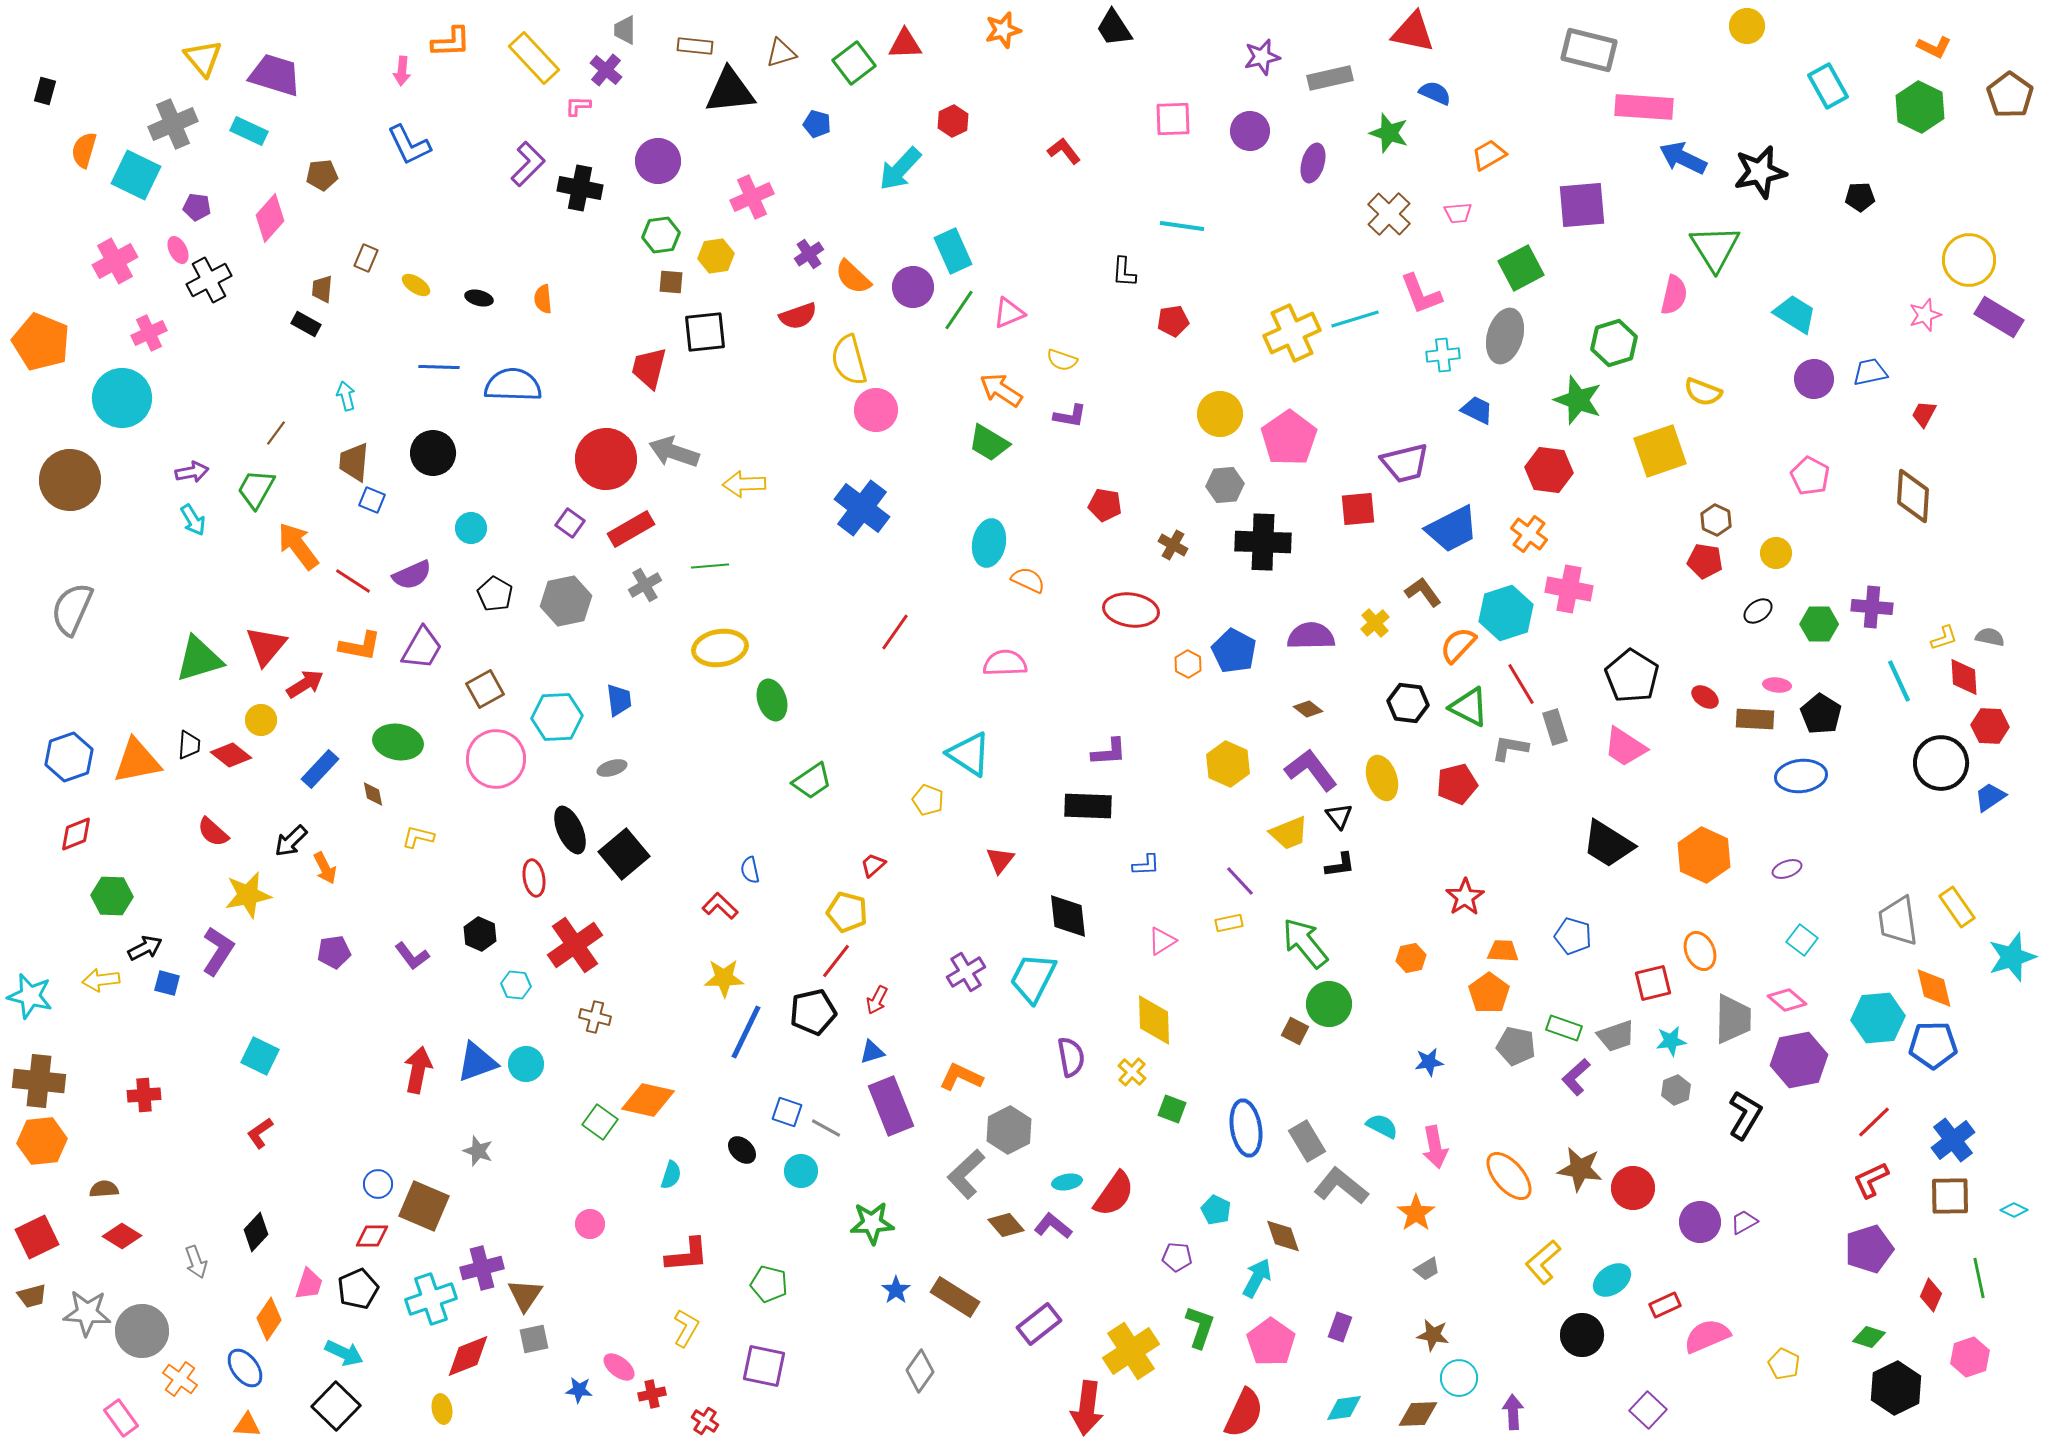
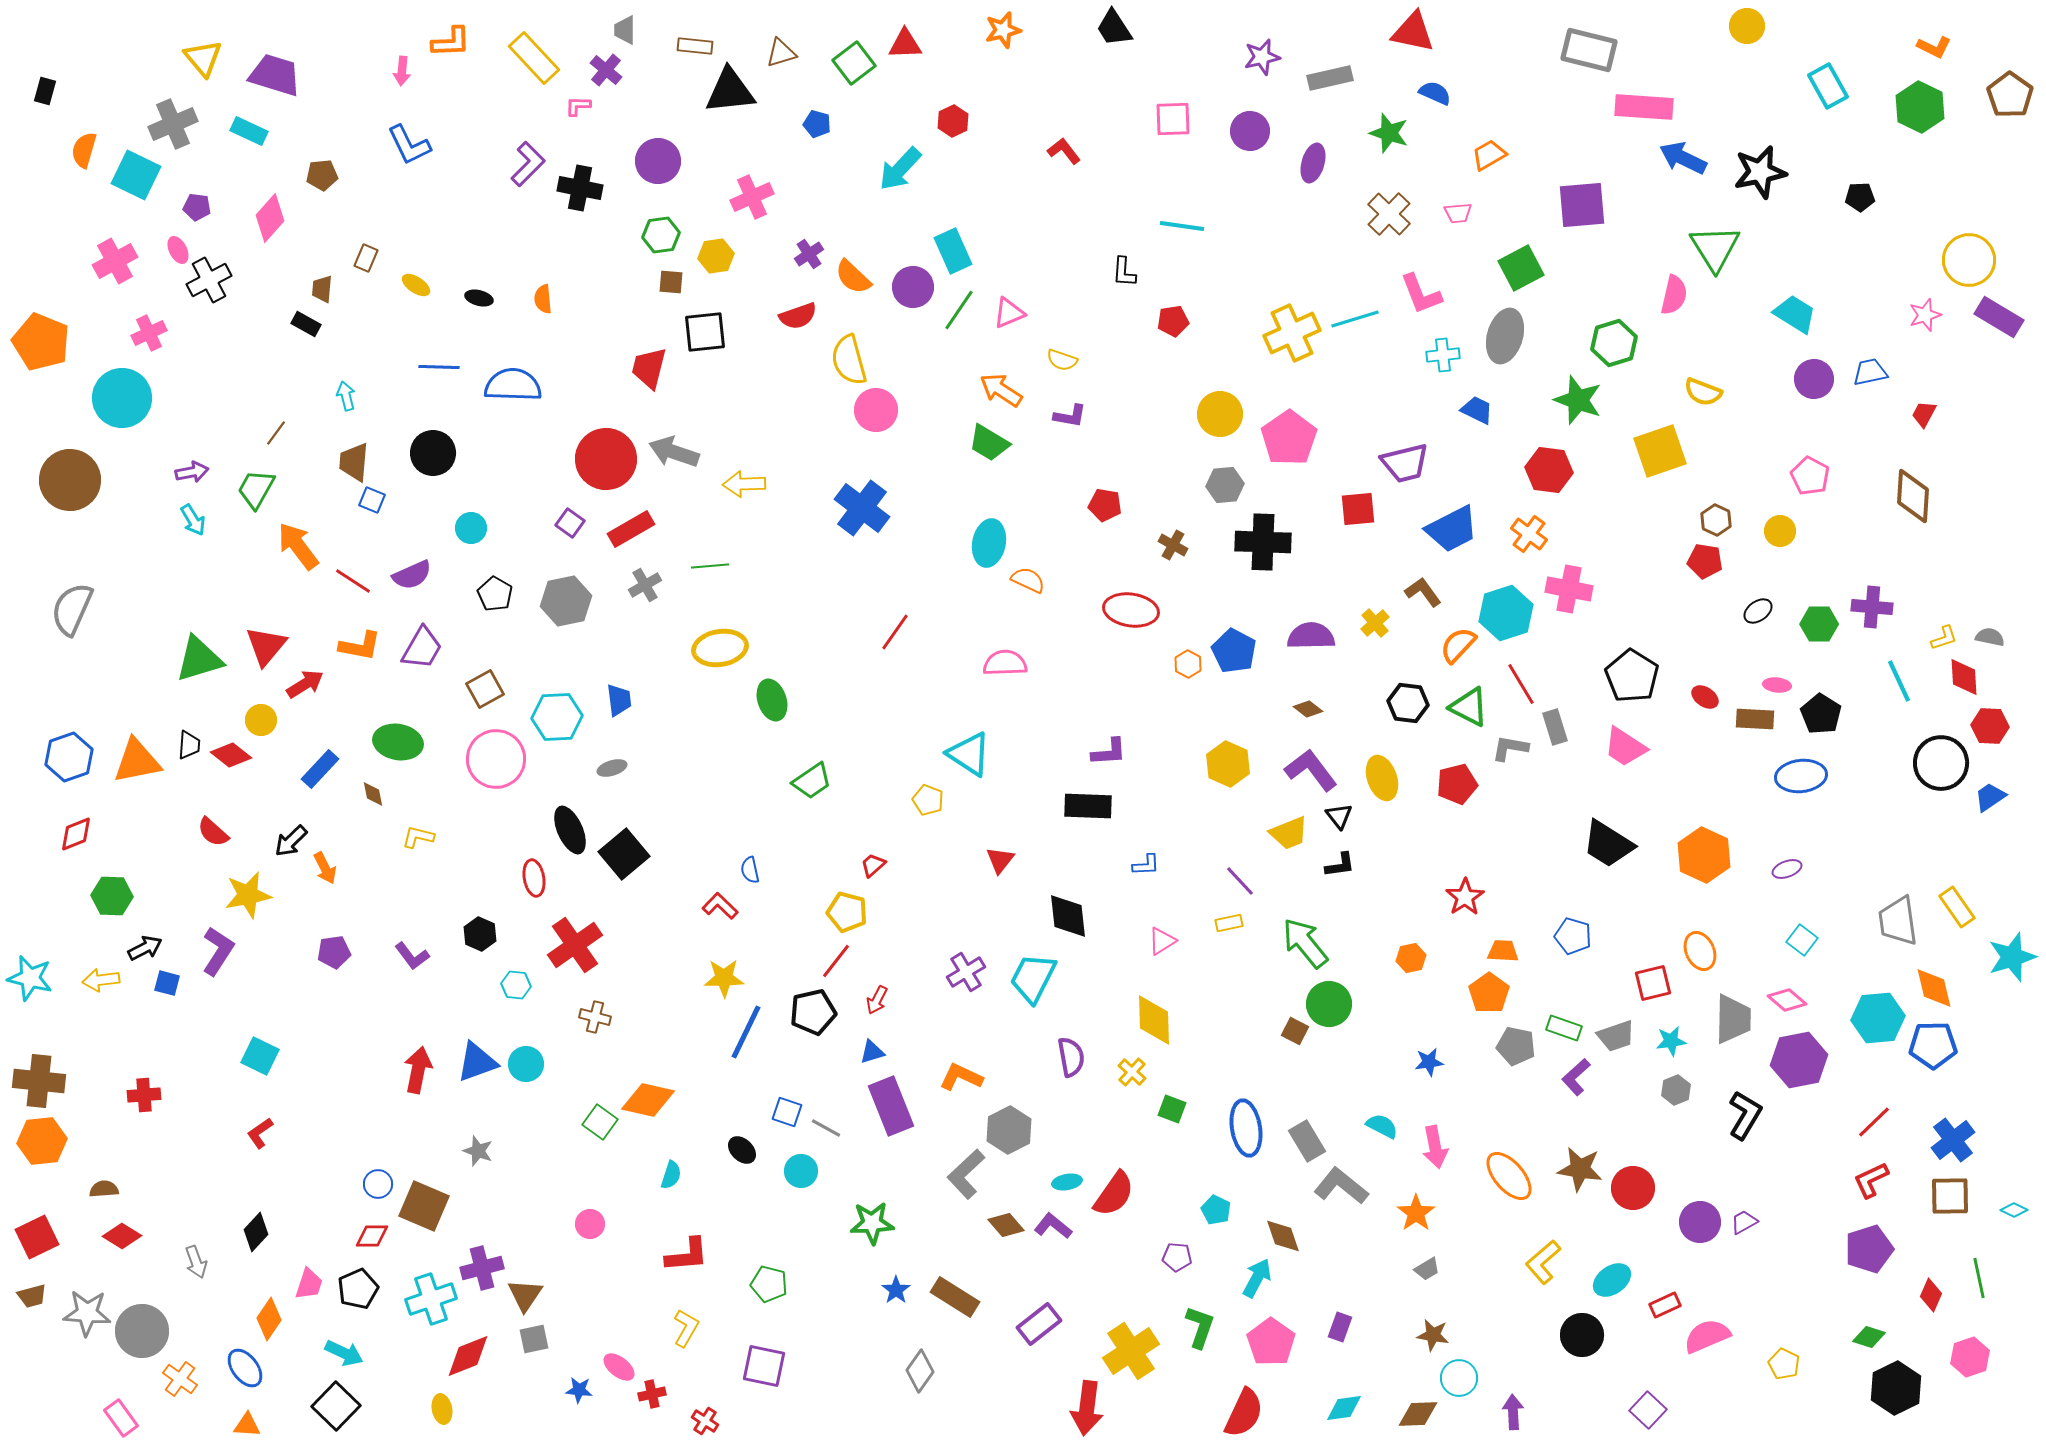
yellow circle at (1776, 553): moved 4 px right, 22 px up
cyan star at (30, 996): moved 18 px up
